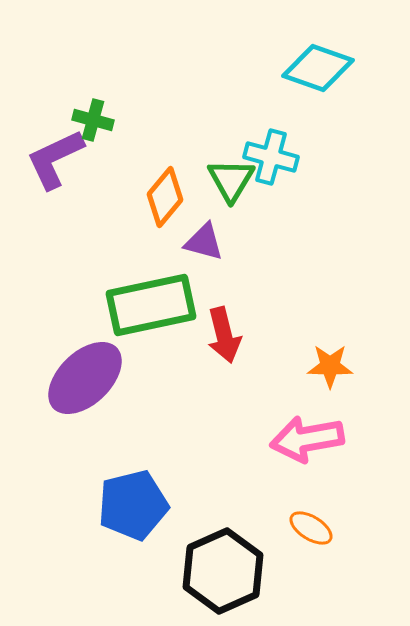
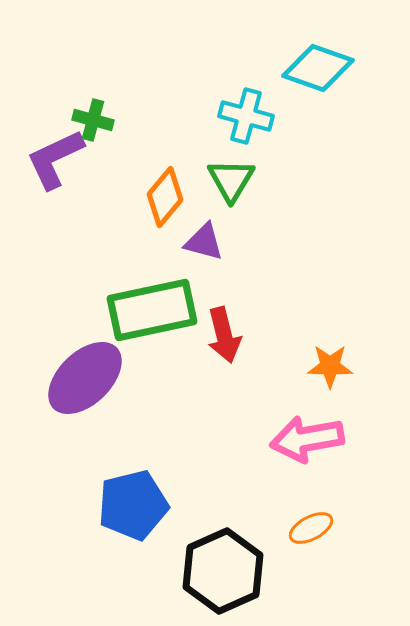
cyan cross: moved 25 px left, 41 px up
green rectangle: moved 1 px right, 5 px down
orange ellipse: rotated 60 degrees counterclockwise
